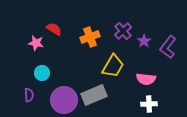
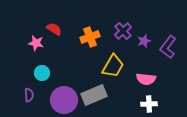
purple star: rotated 16 degrees clockwise
